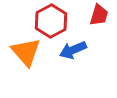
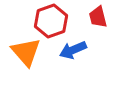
red trapezoid: moved 1 px left, 2 px down; rotated 150 degrees clockwise
red hexagon: rotated 8 degrees clockwise
